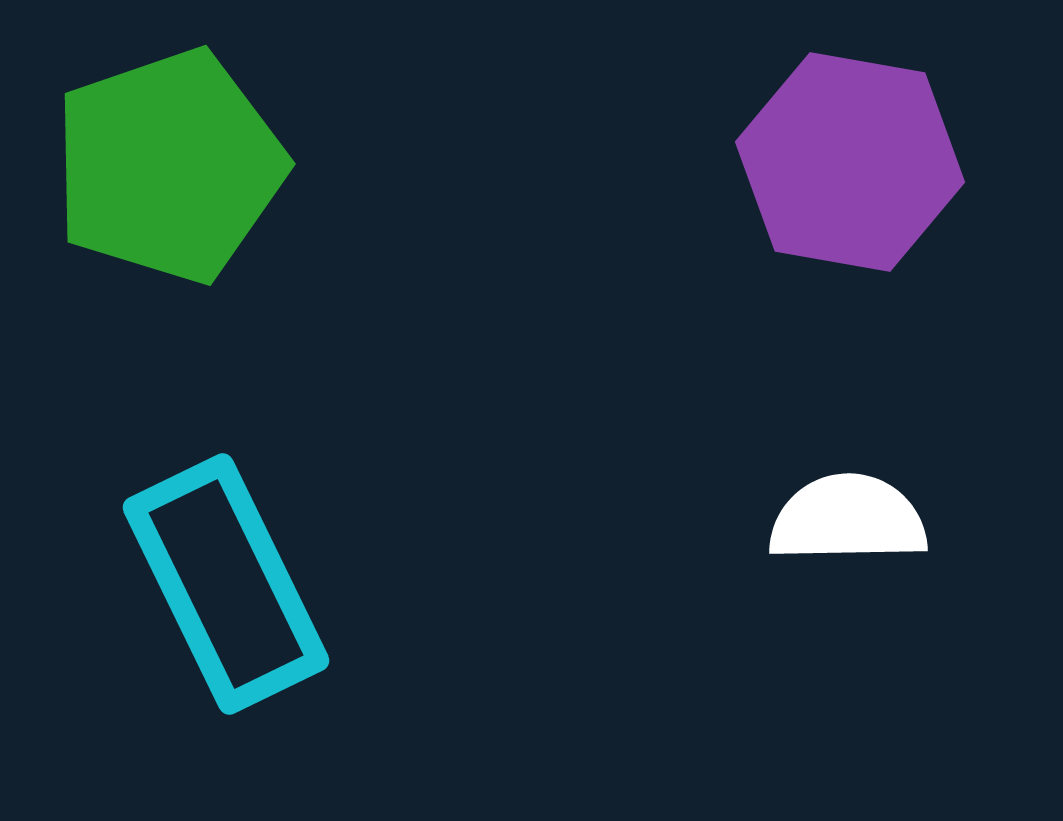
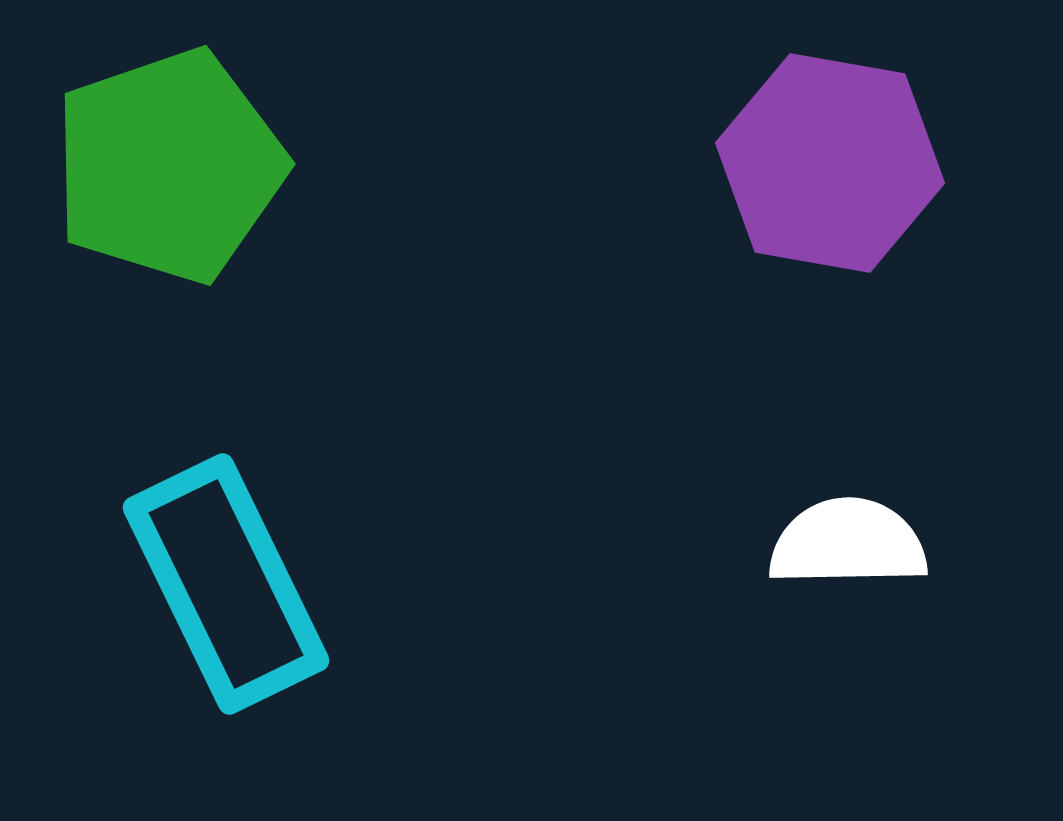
purple hexagon: moved 20 px left, 1 px down
white semicircle: moved 24 px down
